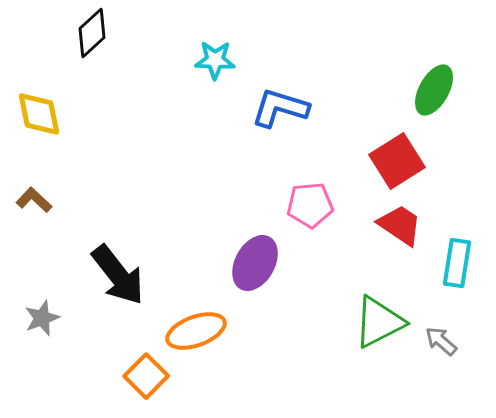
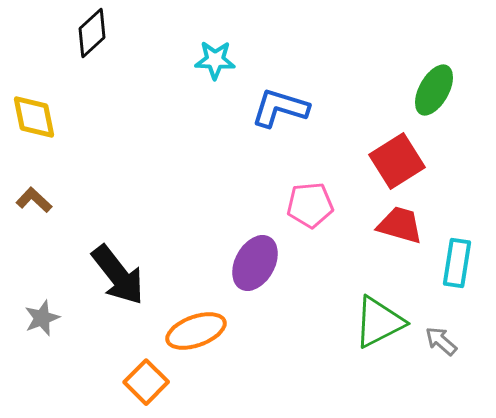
yellow diamond: moved 5 px left, 3 px down
red trapezoid: rotated 18 degrees counterclockwise
orange square: moved 6 px down
